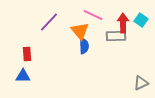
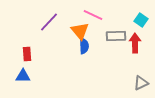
red arrow: moved 12 px right, 20 px down
